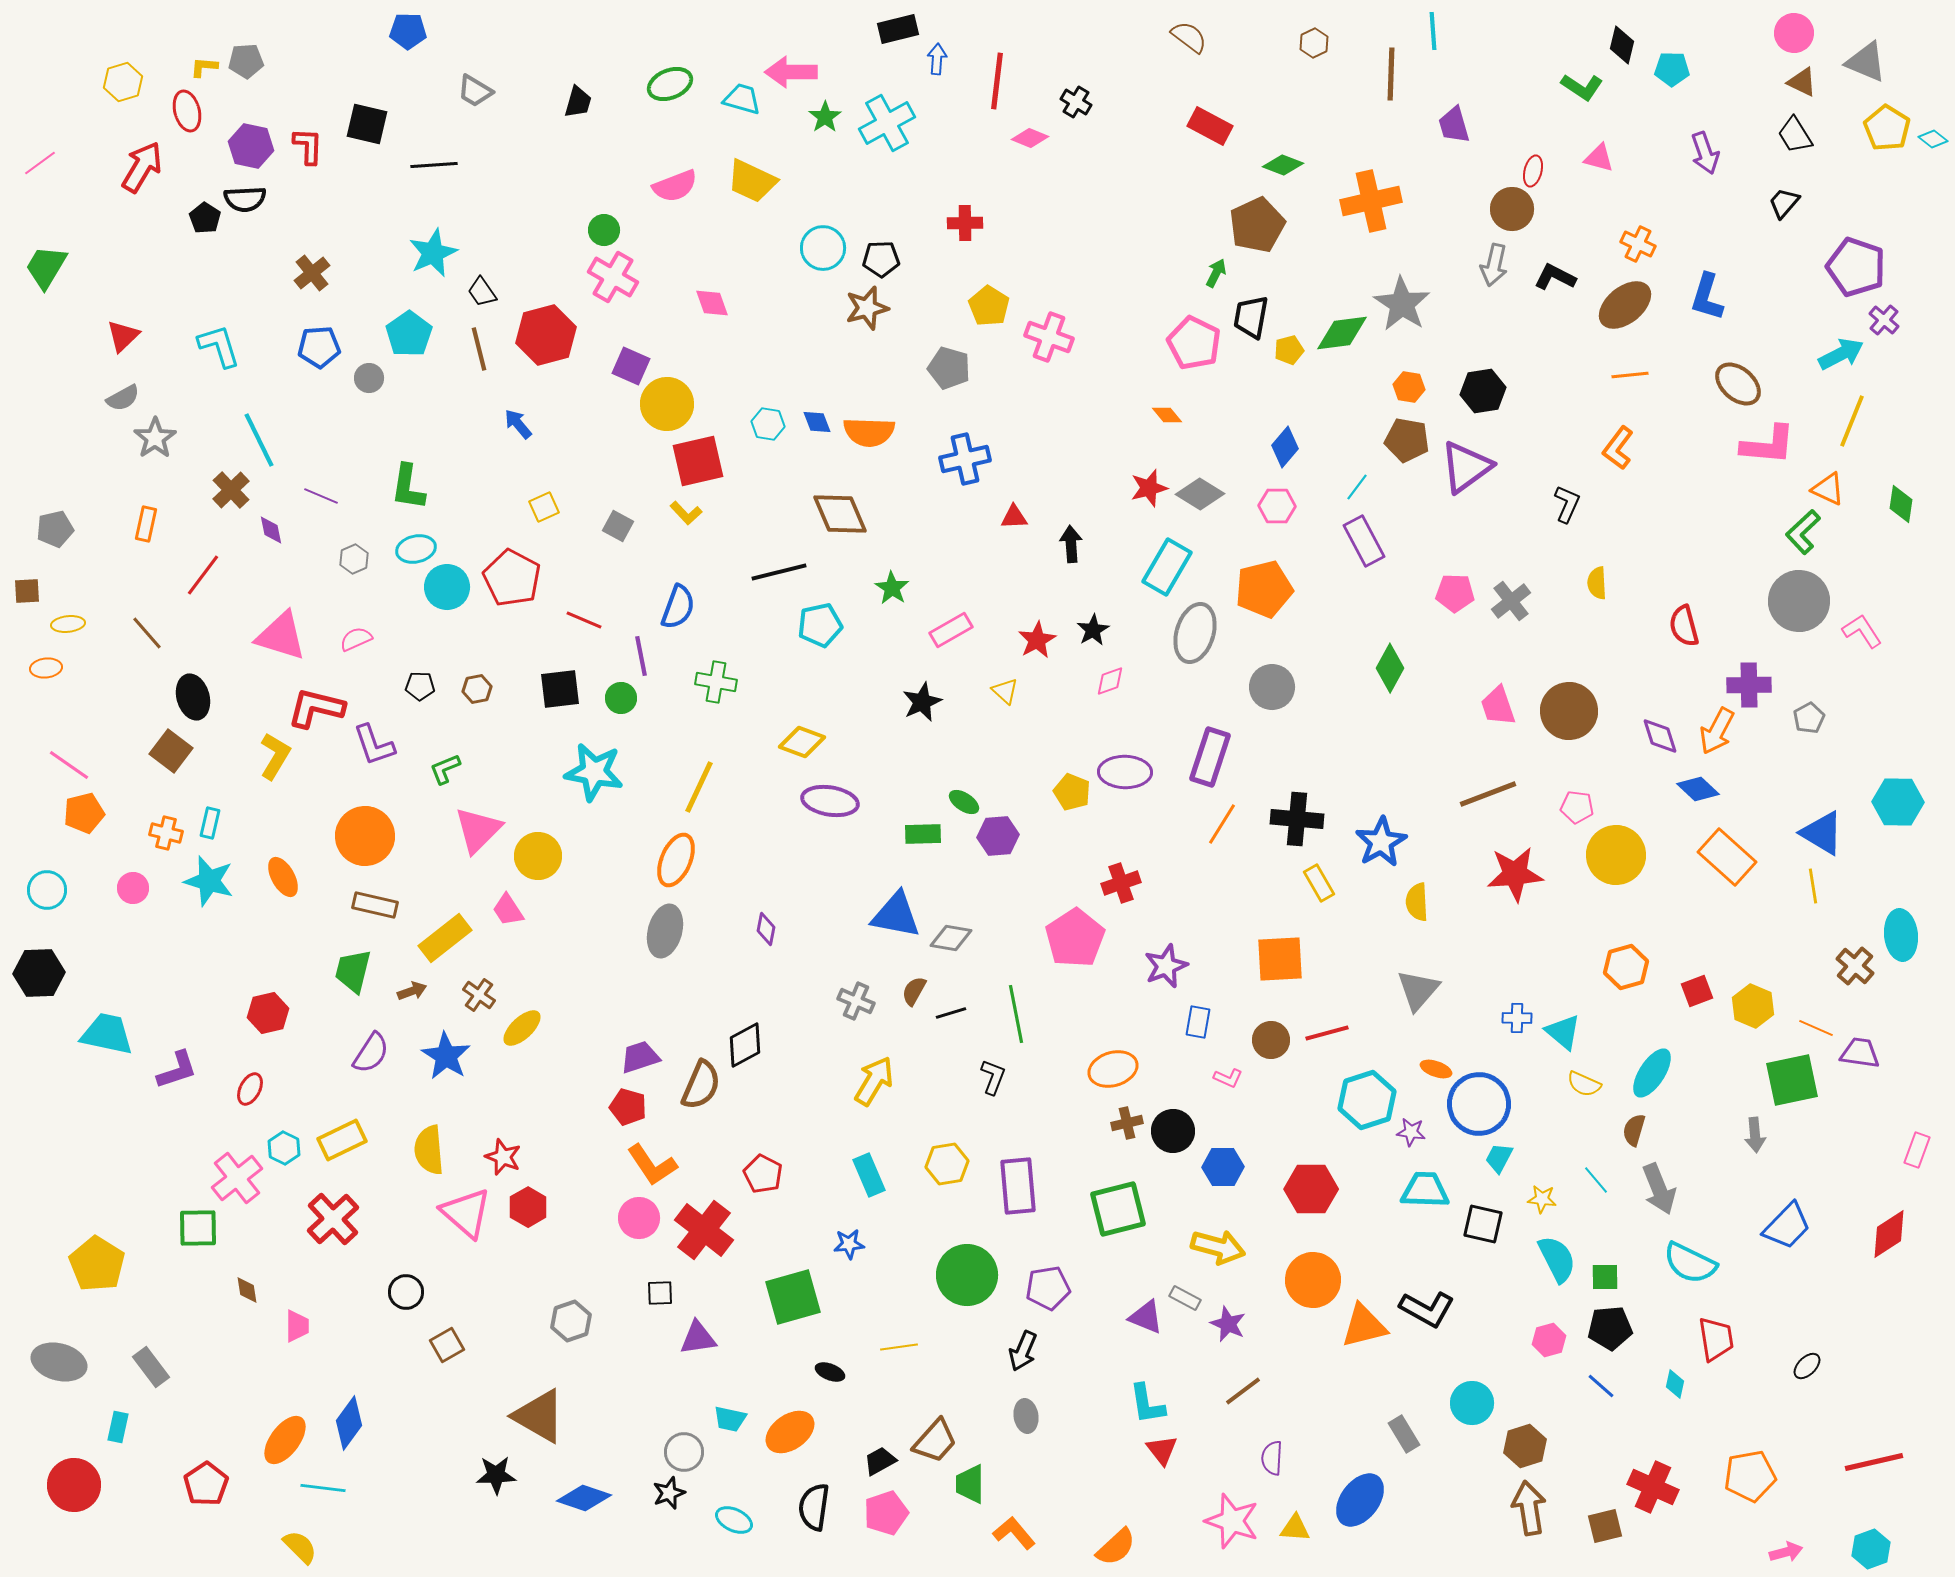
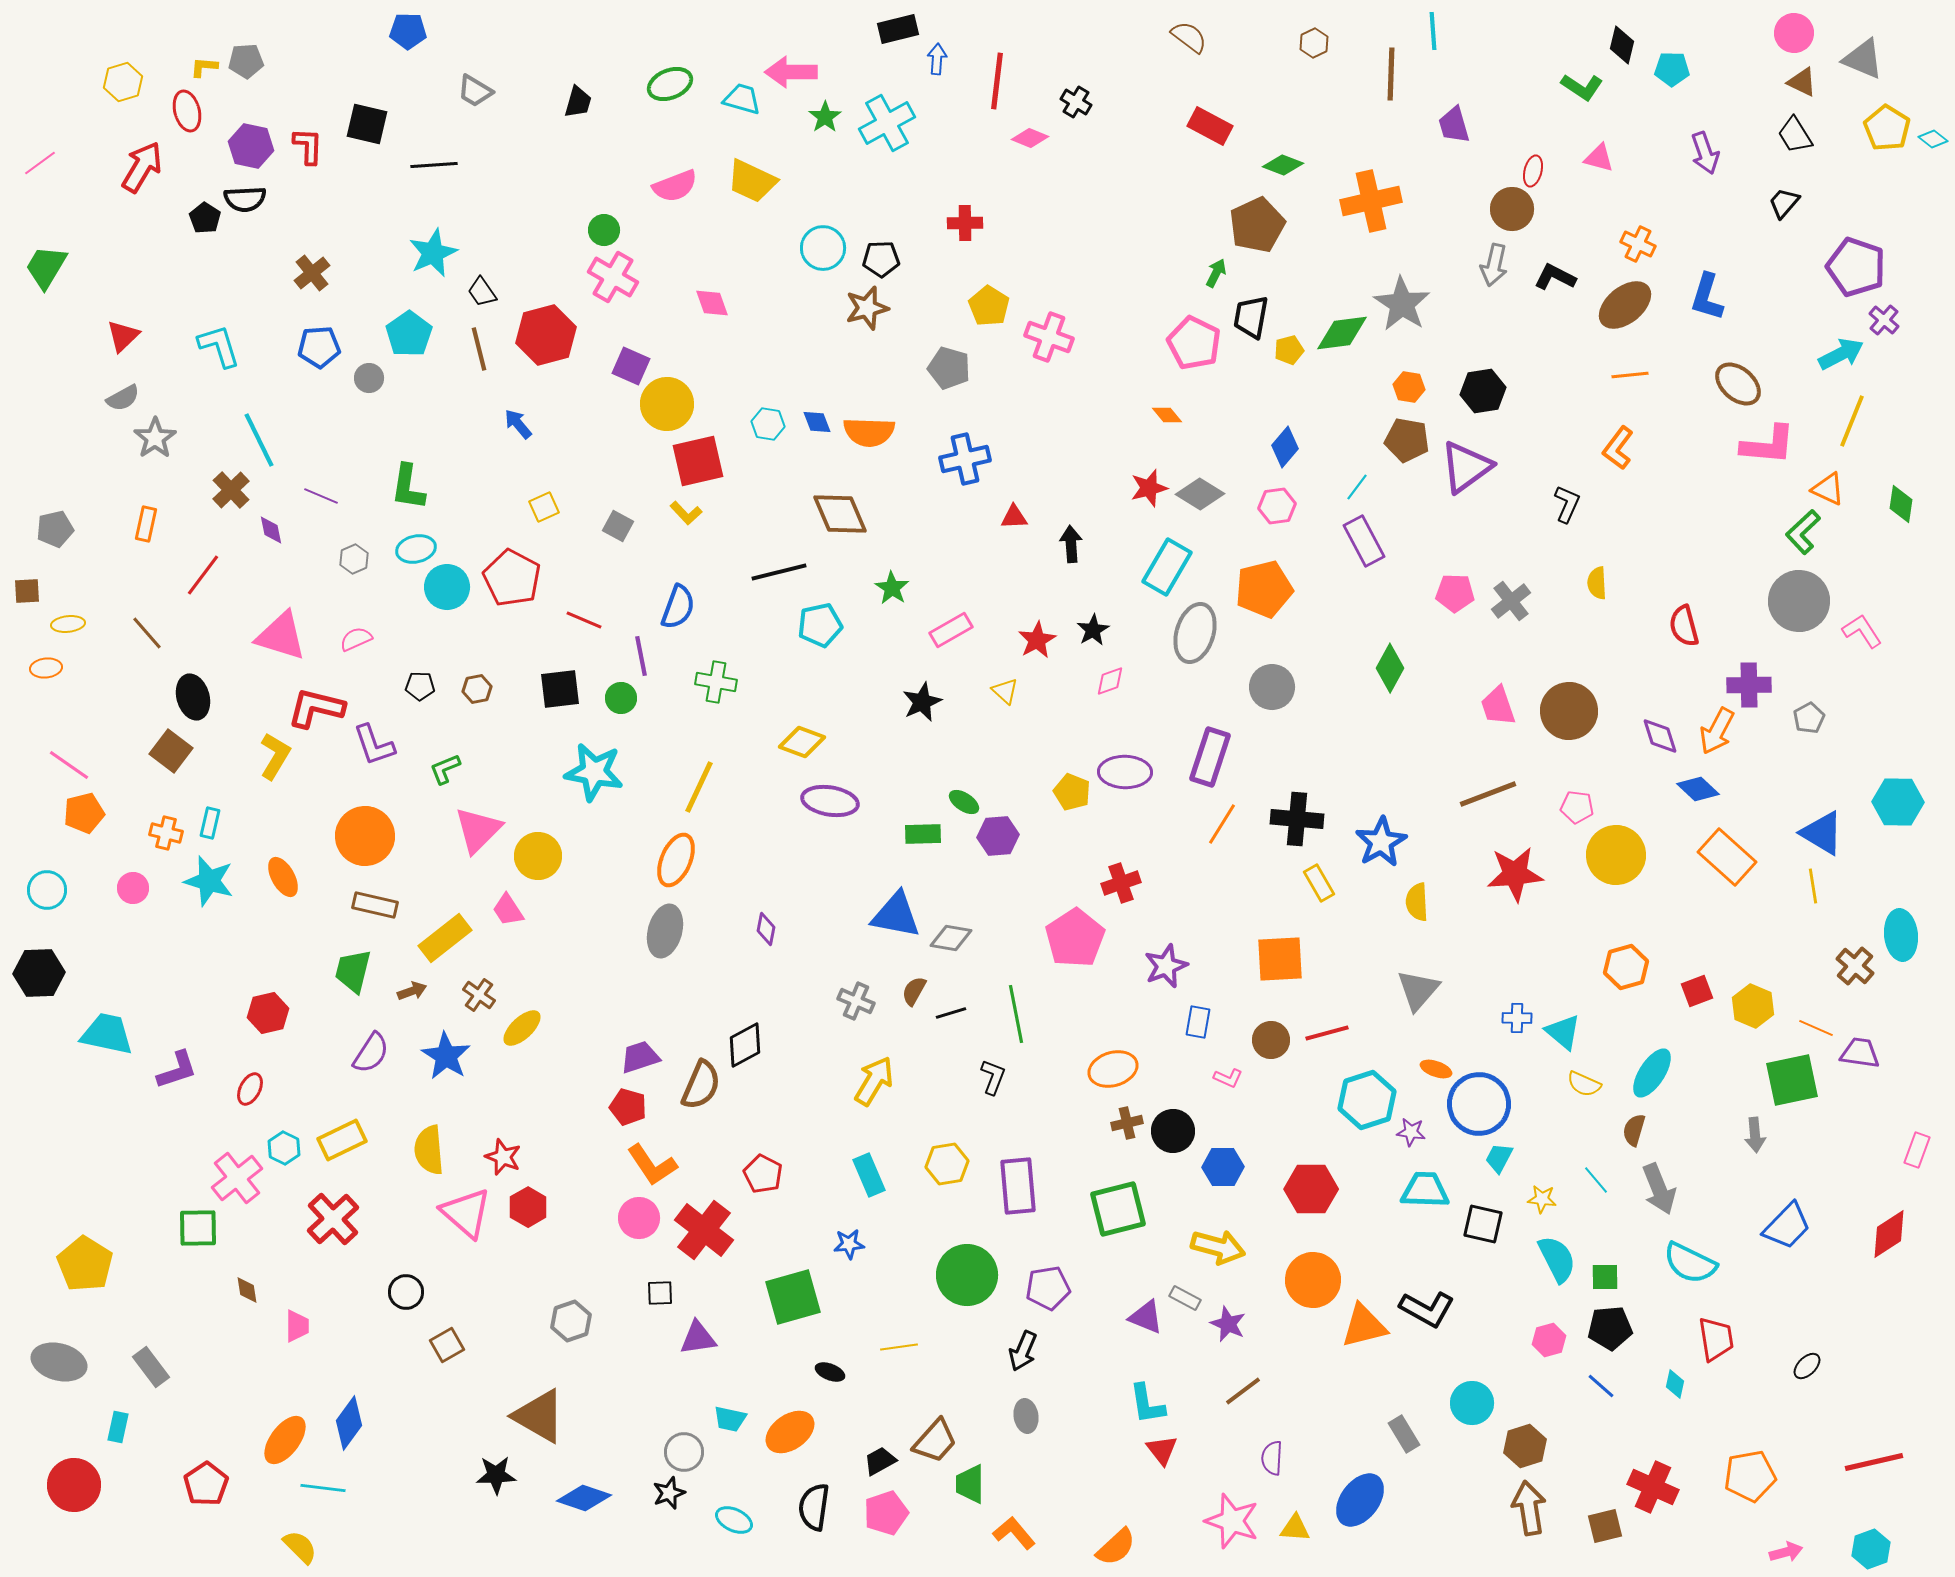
gray triangle at (1866, 62): moved 3 px left, 3 px up
pink hexagon at (1277, 506): rotated 9 degrees counterclockwise
yellow pentagon at (97, 1264): moved 12 px left
